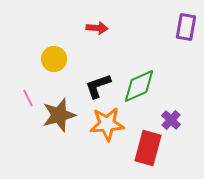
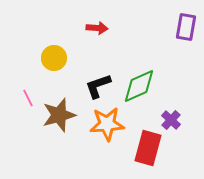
yellow circle: moved 1 px up
